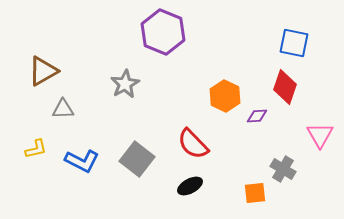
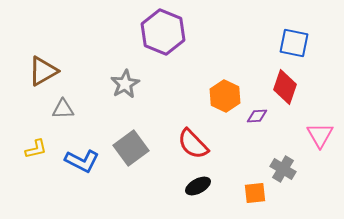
gray square: moved 6 px left, 11 px up; rotated 16 degrees clockwise
black ellipse: moved 8 px right
